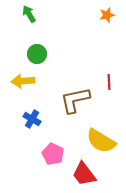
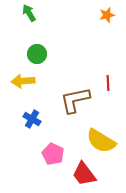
green arrow: moved 1 px up
red line: moved 1 px left, 1 px down
